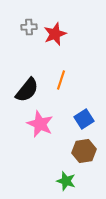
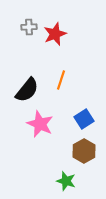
brown hexagon: rotated 20 degrees counterclockwise
